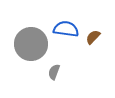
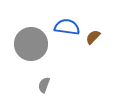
blue semicircle: moved 1 px right, 2 px up
gray semicircle: moved 10 px left, 13 px down
